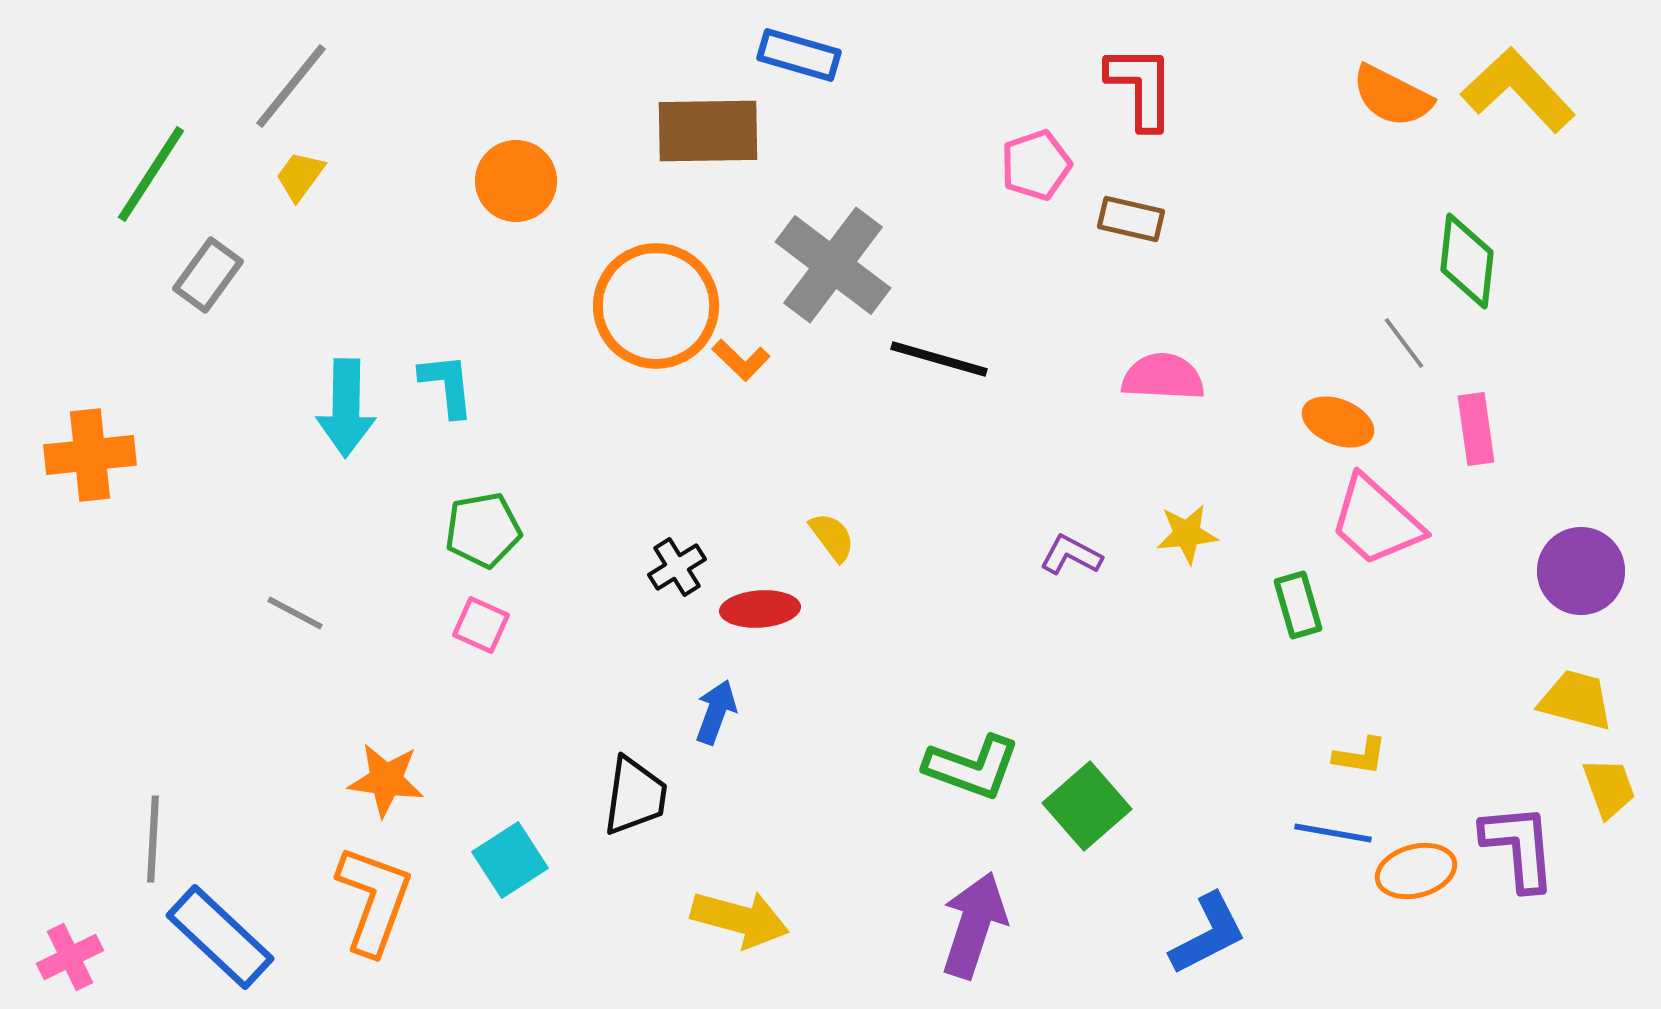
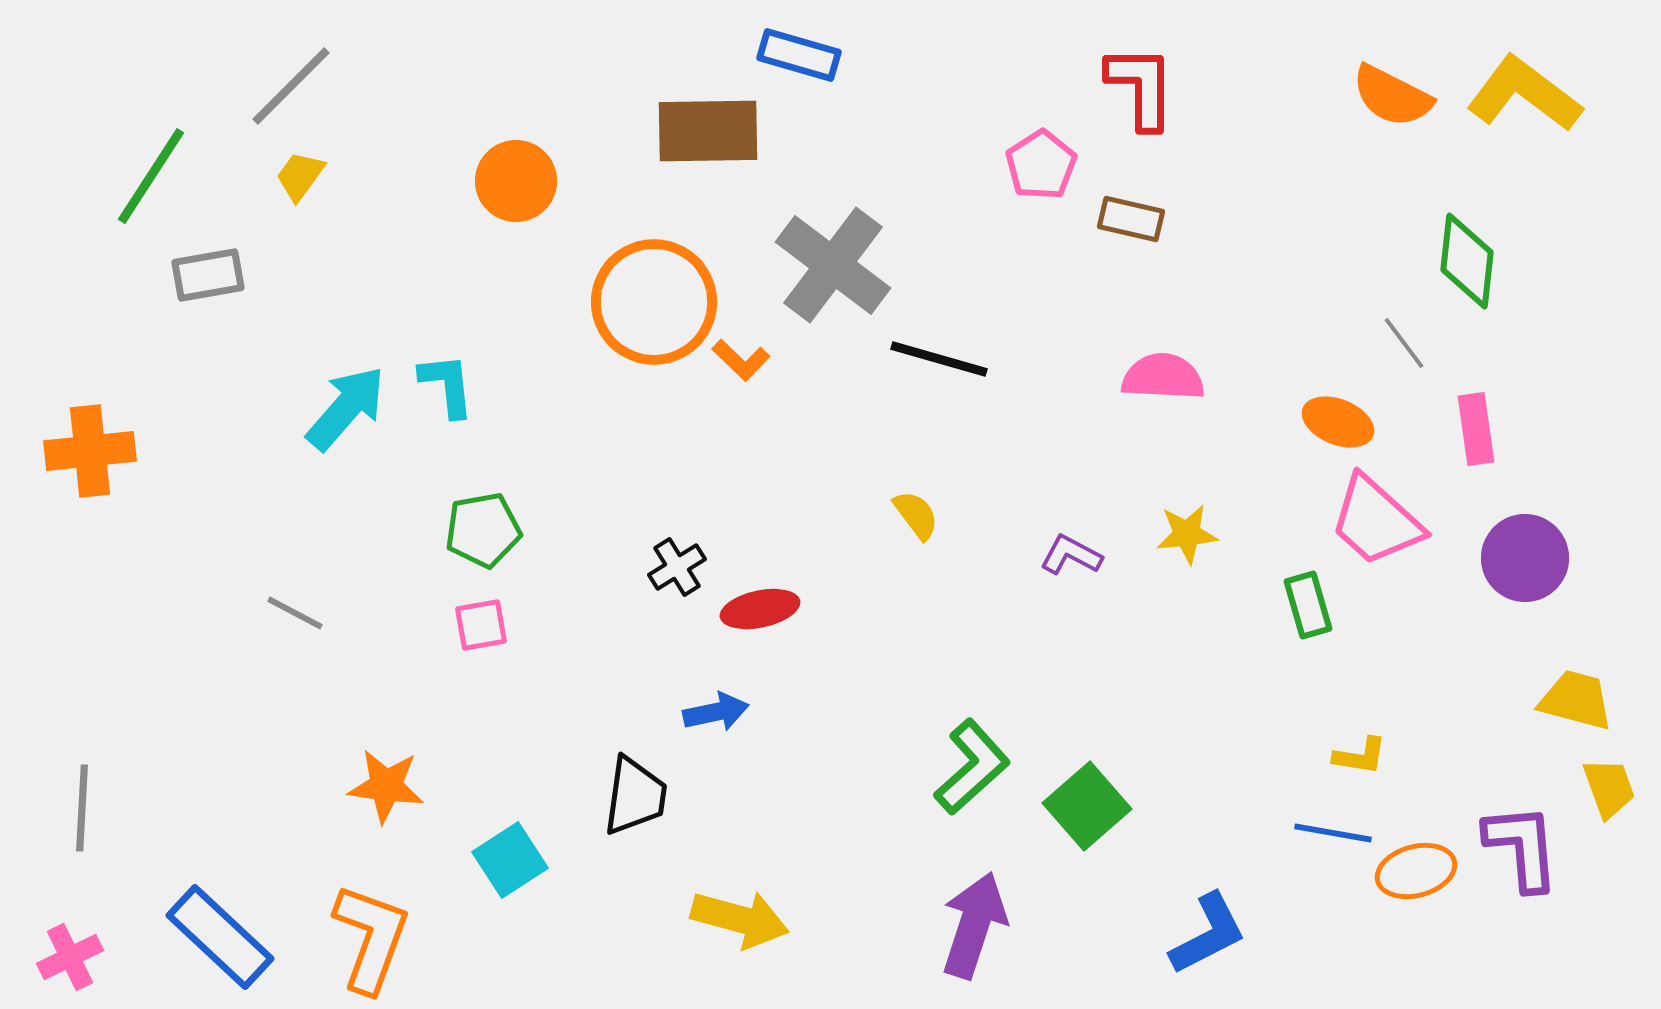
gray line at (291, 86): rotated 6 degrees clockwise
yellow L-shape at (1518, 90): moved 6 px right, 4 px down; rotated 10 degrees counterclockwise
pink pentagon at (1036, 165): moved 5 px right; rotated 14 degrees counterclockwise
green line at (151, 174): moved 2 px down
gray rectangle at (208, 275): rotated 44 degrees clockwise
orange circle at (656, 306): moved 2 px left, 4 px up
cyan arrow at (346, 408): rotated 140 degrees counterclockwise
orange cross at (90, 455): moved 4 px up
yellow semicircle at (832, 537): moved 84 px right, 22 px up
purple circle at (1581, 571): moved 56 px left, 13 px up
green rectangle at (1298, 605): moved 10 px right
red ellipse at (760, 609): rotated 8 degrees counterclockwise
pink square at (481, 625): rotated 34 degrees counterclockwise
blue arrow at (716, 712): rotated 58 degrees clockwise
green L-shape at (972, 767): rotated 62 degrees counterclockwise
orange star at (386, 780): moved 6 px down
gray line at (153, 839): moved 71 px left, 31 px up
purple L-shape at (1519, 847): moved 3 px right
orange L-shape at (374, 900): moved 3 px left, 38 px down
